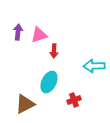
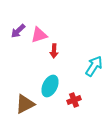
purple arrow: moved 1 px up; rotated 140 degrees counterclockwise
cyan arrow: rotated 125 degrees clockwise
cyan ellipse: moved 1 px right, 4 px down
